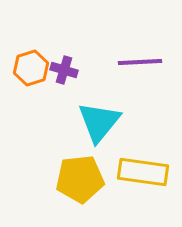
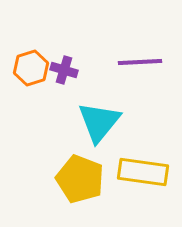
yellow pentagon: rotated 27 degrees clockwise
